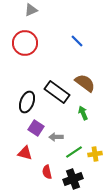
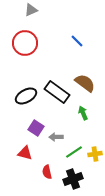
black ellipse: moved 1 px left, 6 px up; rotated 40 degrees clockwise
